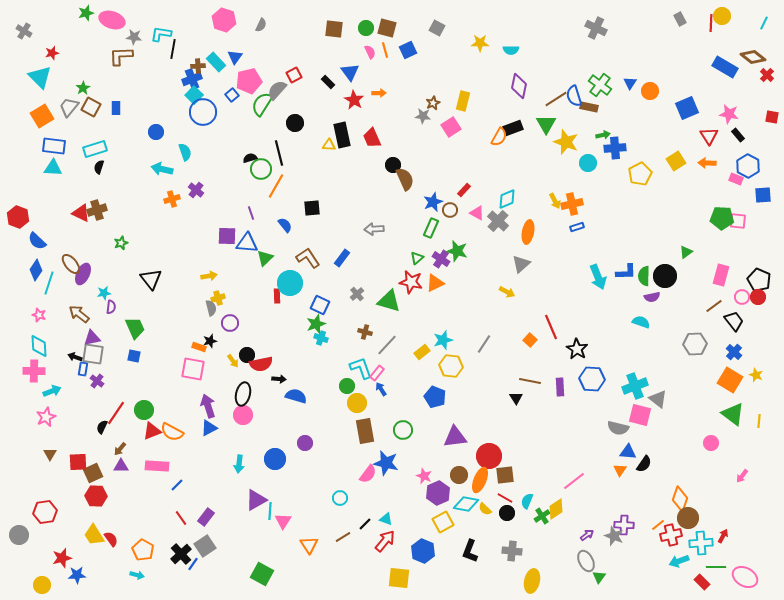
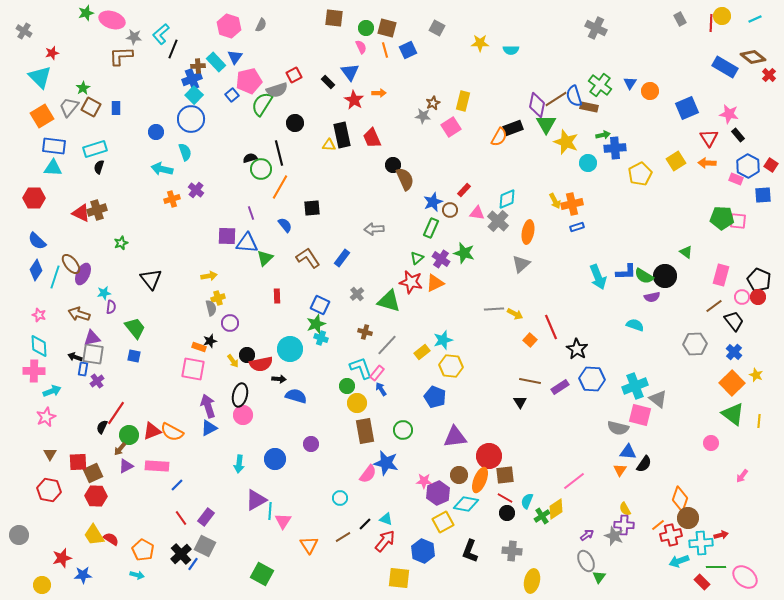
pink hexagon at (224, 20): moved 5 px right, 6 px down
cyan line at (764, 23): moved 9 px left, 4 px up; rotated 40 degrees clockwise
brown square at (334, 29): moved 11 px up
cyan L-shape at (161, 34): rotated 50 degrees counterclockwise
black line at (173, 49): rotated 12 degrees clockwise
pink semicircle at (370, 52): moved 9 px left, 5 px up
red cross at (767, 75): moved 2 px right
purple diamond at (519, 86): moved 18 px right, 19 px down
gray semicircle at (277, 90): rotated 150 degrees counterclockwise
blue circle at (203, 112): moved 12 px left, 7 px down
red square at (772, 117): moved 1 px left, 48 px down; rotated 24 degrees clockwise
red triangle at (709, 136): moved 2 px down
orange line at (276, 186): moved 4 px right, 1 px down
pink triangle at (477, 213): rotated 21 degrees counterclockwise
red hexagon at (18, 217): moved 16 px right, 19 px up; rotated 20 degrees counterclockwise
green star at (457, 251): moved 7 px right, 2 px down
green triangle at (686, 252): rotated 48 degrees counterclockwise
green semicircle at (644, 276): rotated 60 degrees counterclockwise
cyan line at (49, 283): moved 6 px right, 6 px up
cyan circle at (290, 283): moved 66 px down
yellow arrow at (507, 292): moved 8 px right, 22 px down
brown arrow at (79, 314): rotated 20 degrees counterclockwise
cyan semicircle at (641, 322): moved 6 px left, 3 px down
green trapezoid at (135, 328): rotated 15 degrees counterclockwise
gray line at (484, 344): moved 10 px right, 35 px up; rotated 54 degrees clockwise
orange square at (730, 380): moved 2 px right, 3 px down; rotated 15 degrees clockwise
purple cross at (97, 381): rotated 16 degrees clockwise
purple rectangle at (560, 387): rotated 60 degrees clockwise
black ellipse at (243, 394): moved 3 px left, 1 px down
black triangle at (516, 398): moved 4 px right, 4 px down
green circle at (144, 410): moved 15 px left, 25 px down
purple circle at (305, 443): moved 6 px right, 1 px down
purple triangle at (121, 466): moved 5 px right; rotated 28 degrees counterclockwise
pink star at (424, 476): moved 5 px down; rotated 21 degrees counterclockwise
yellow semicircle at (485, 509): moved 140 px right; rotated 16 degrees clockwise
red hexagon at (45, 512): moved 4 px right, 22 px up; rotated 20 degrees clockwise
red arrow at (723, 536): moved 2 px left, 1 px up; rotated 48 degrees clockwise
red semicircle at (111, 539): rotated 21 degrees counterclockwise
gray square at (205, 546): rotated 30 degrees counterclockwise
blue star at (77, 575): moved 6 px right
pink ellipse at (745, 577): rotated 10 degrees clockwise
